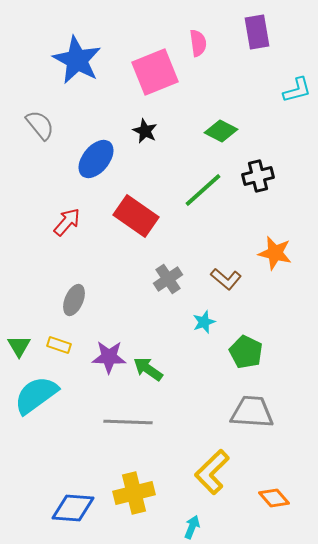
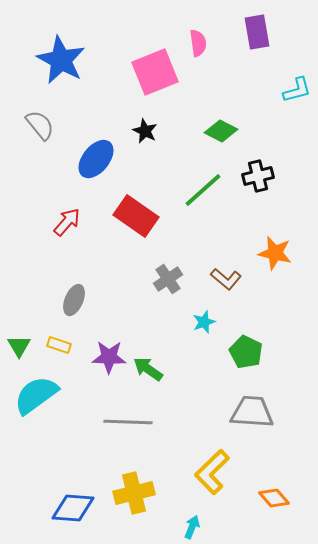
blue star: moved 16 px left
